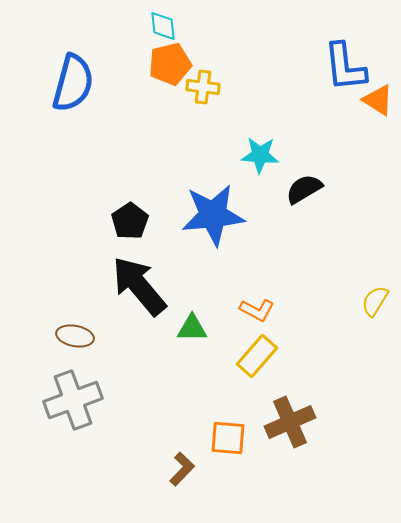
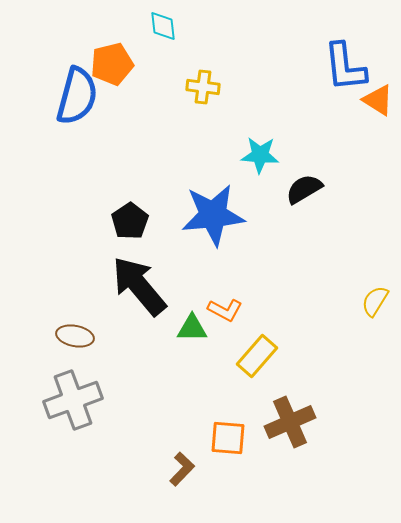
orange pentagon: moved 58 px left
blue semicircle: moved 4 px right, 13 px down
orange L-shape: moved 32 px left
